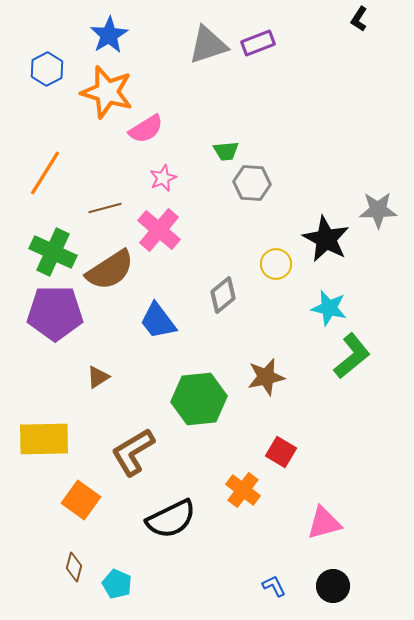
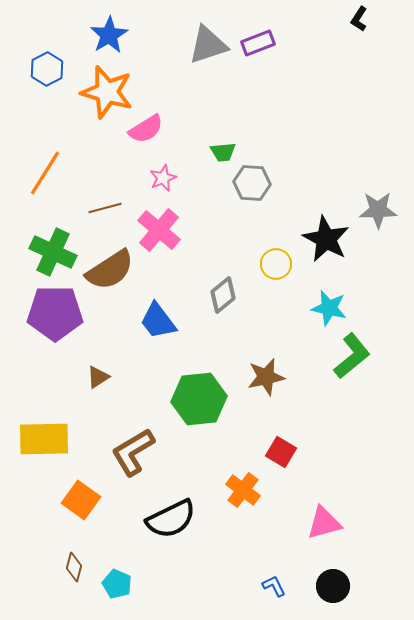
green trapezoid: moved 3 px left, 1 px down
